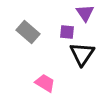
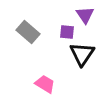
purple triangle: moved 2 px down
pink trapezoid: moved 1 px down
